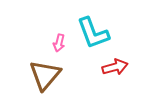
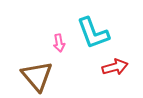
pink arrow: rotated 24 degrees counterclockwise
brown triangle: moved 8 px left, 1 px down; rotated 20 degrees counterclockwise
